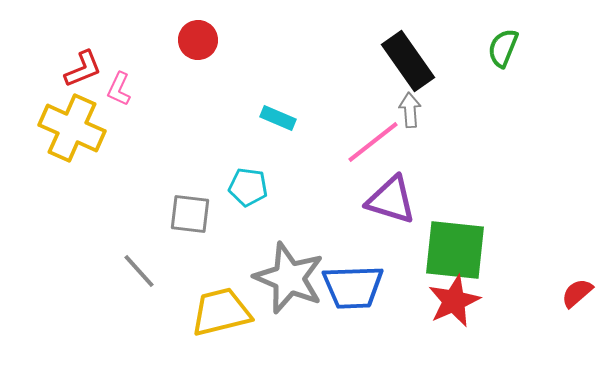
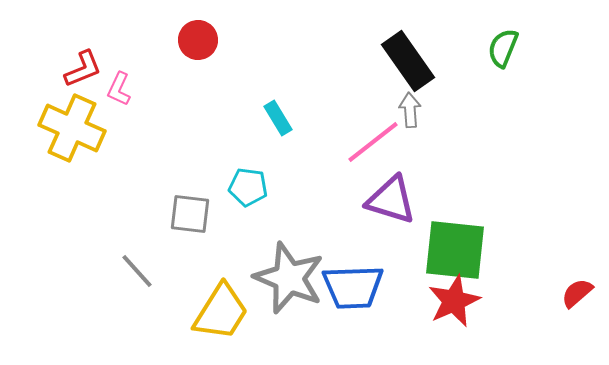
cyan rectangle: rotated 36 degrees clockwise
gray line: moved 2 px left
yellow trapezoid: rotated 136 degrees clockwise
